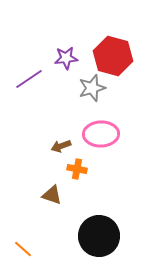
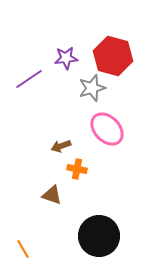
pink ellipse: moved 6 px right, 5 px up; rotated 48 degrees clockwise
orange line: rotated 18 degrees clockwise
